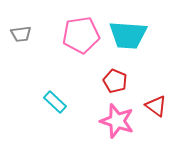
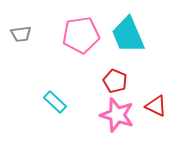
cyan trapezoid: rotated 63 degrees clockwise
red triangle: rotated 10 degrees counterclockwise
pink star: moved 6 px up
